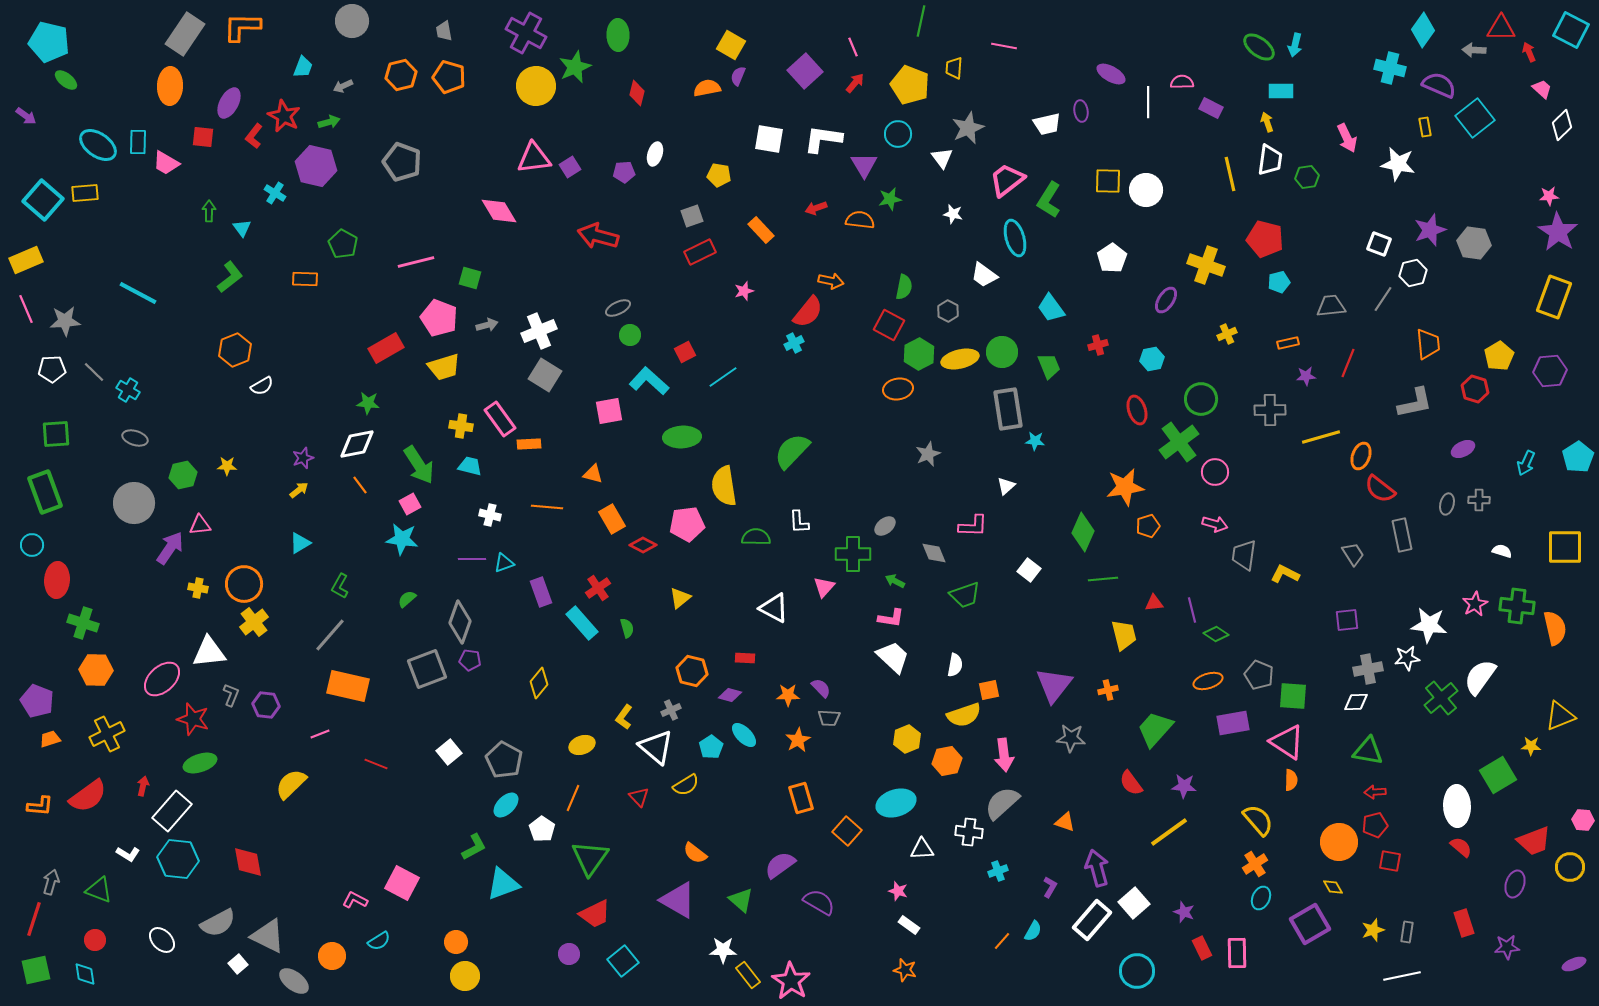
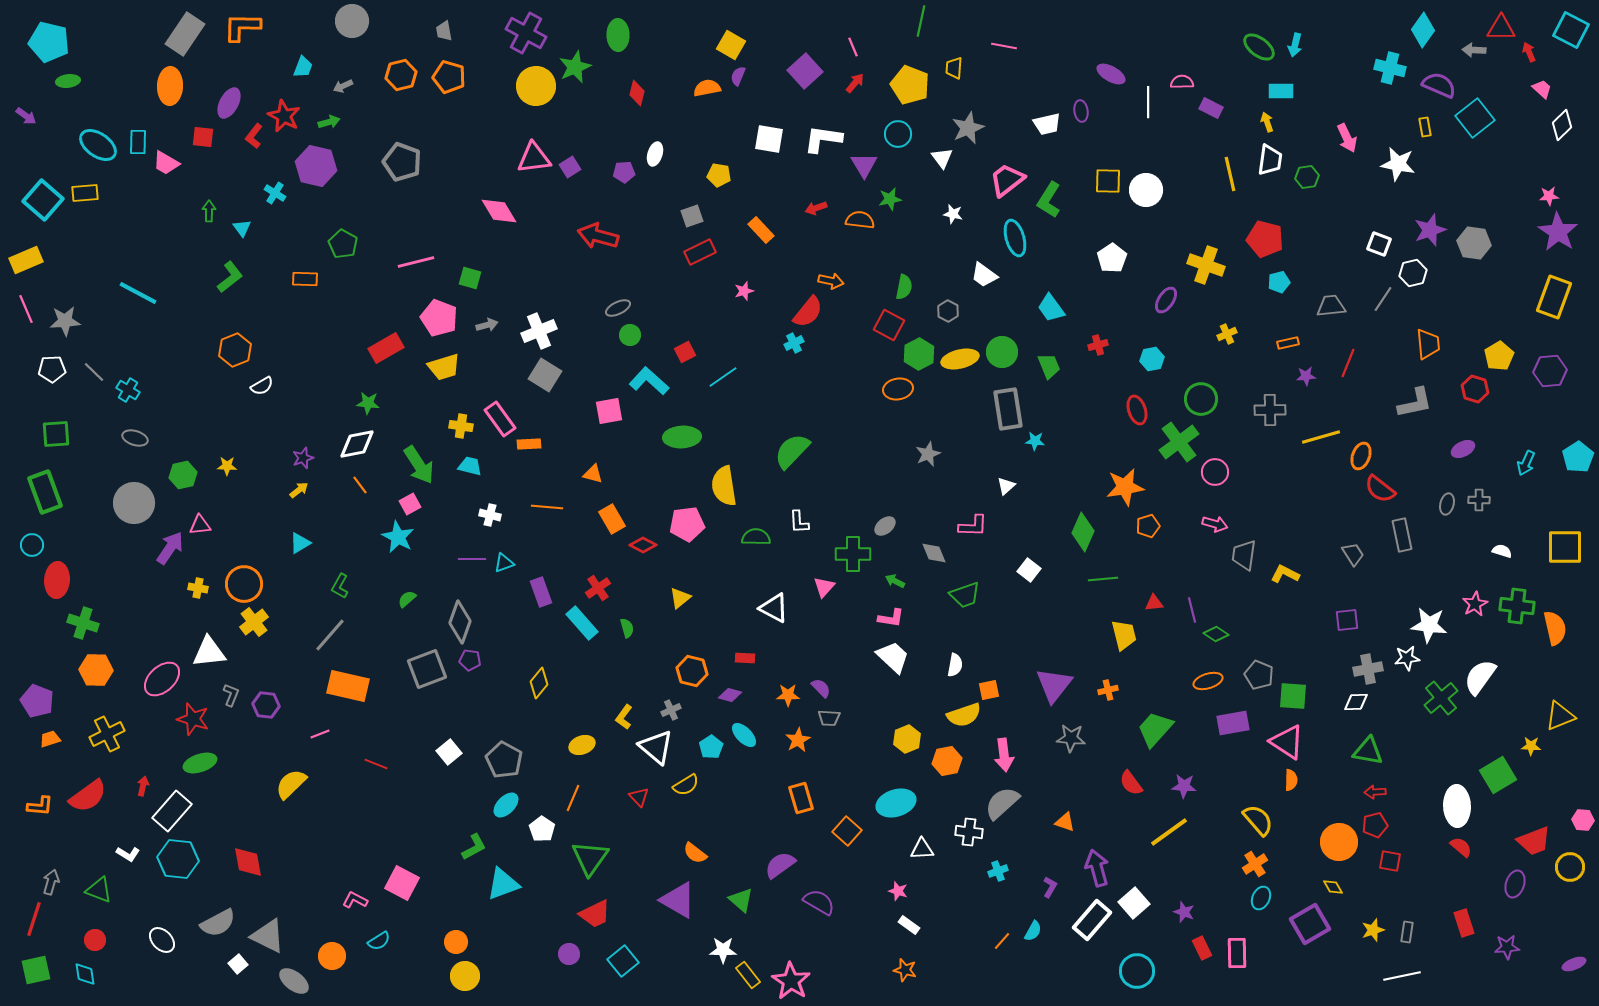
green ellipse at (66, 80): moved 2 px right, 1 px down; rotated 45 degrees counterclockwise
cyan star at (402, 539): moved 4 px left, 2 px up; rotated 20 degrees clockwise
